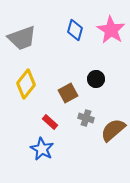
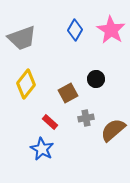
blue diamond: rotated 15 degrees clockwise
gray cross: rotated 28 degrees counterclockwise
